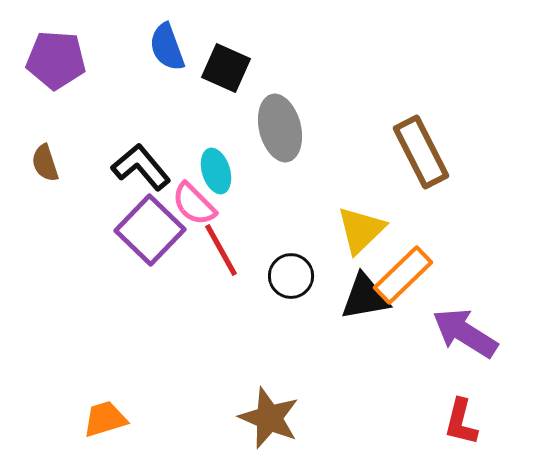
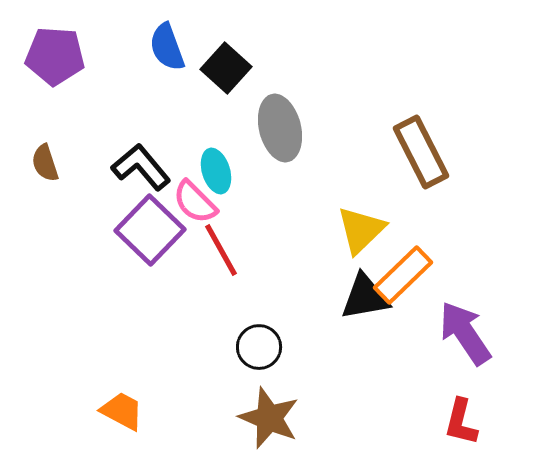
purple pentagon: moved 1 px left, 4 px up
black square: rotated 18 degrees clockwise
pink semicircle: moved 1 px right, 2 px up
black circle: moved 32 px left, 71 px down
purple arrow: rotated 24 degrees clockwise
orange trapezoid: moved 17 px right, 8 px up; rotated 45 degrees clockwise
